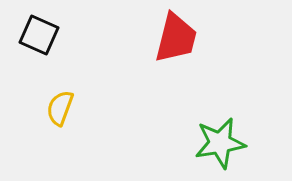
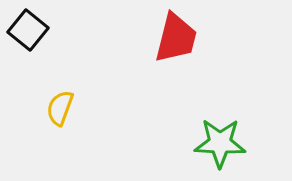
black square: moved 11 px left, 5 px up; rotated 15 degrees clockwise
green star: rotated 12 degrees clockwise
